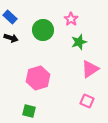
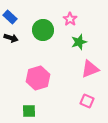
pink star: moved 1 px left
pink triangle: rotated 12 degrees clockwise
green square: rotated 16 degrees counterclockwise
